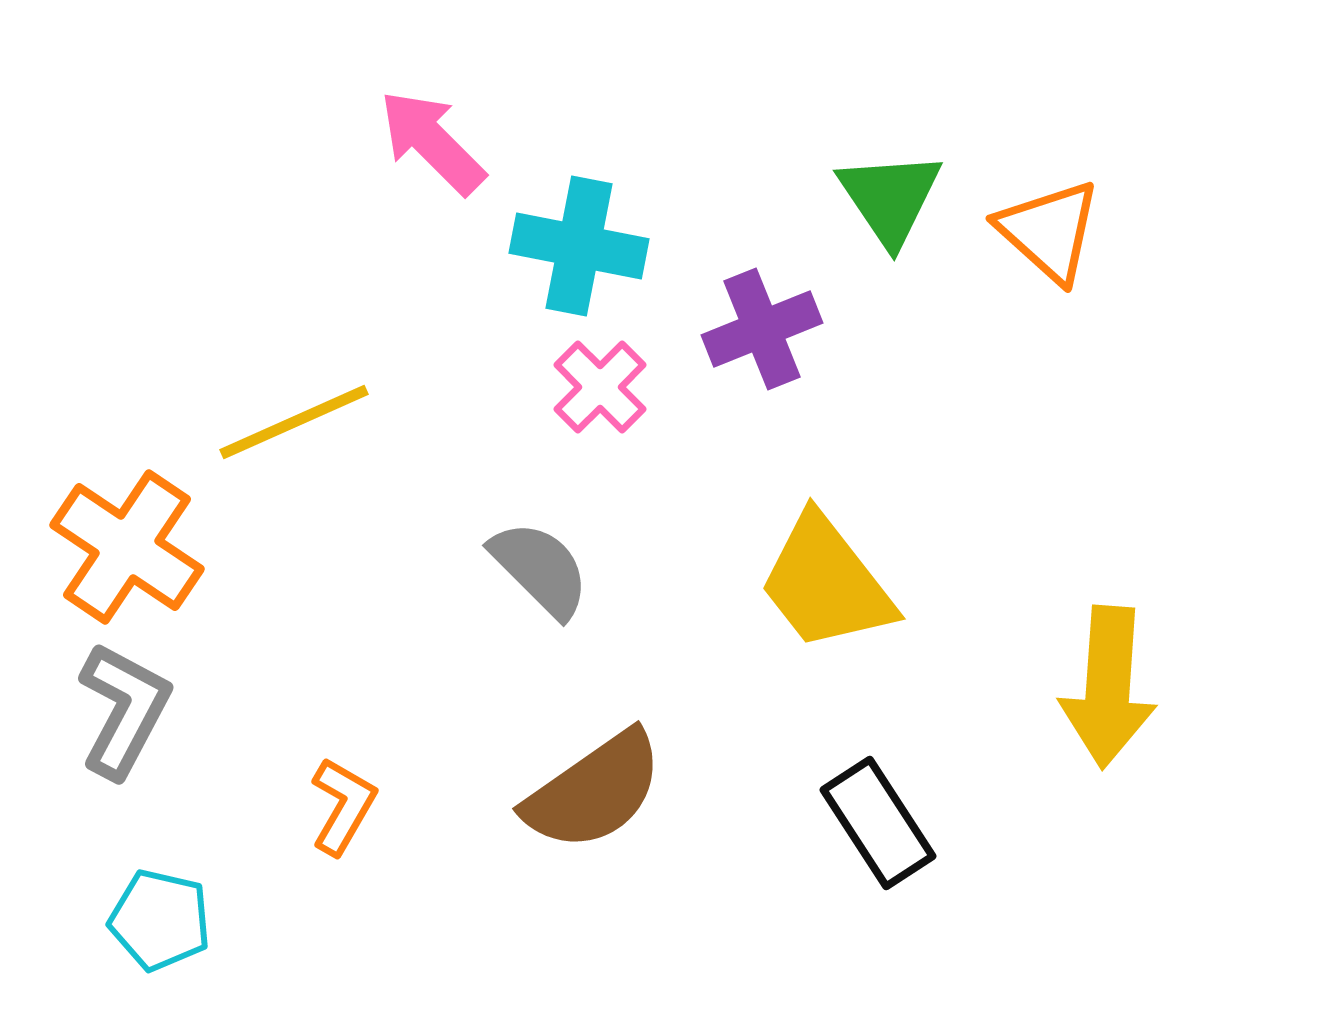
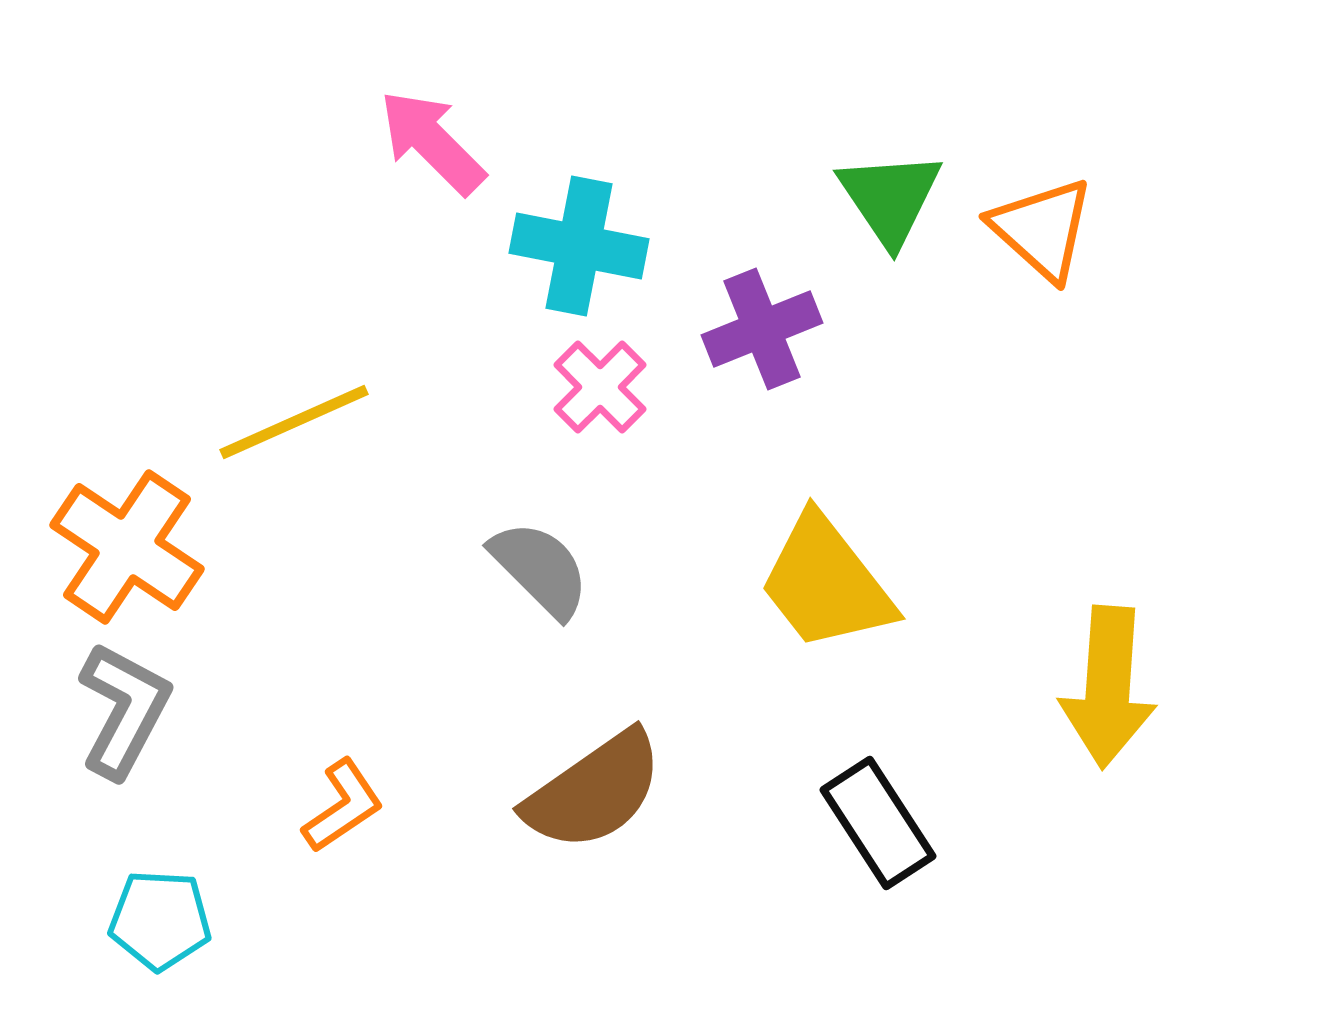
orange triangle: moved 7 px left, 2 px up
orange L-shape: rotated 26 degrees clockwise
cyan pentagon: rotated 10 degrees counterclockwise
